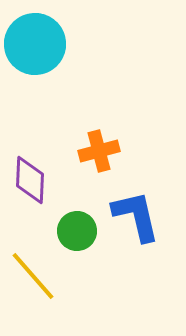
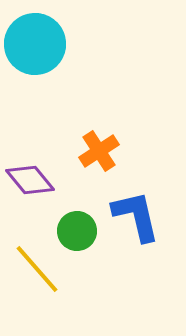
orange cross: rotated 18 degrees counterclockwise
purple diamond: rotated 42 degrees counterclockwise
yellow line: moved 4 px right, 7 px up
